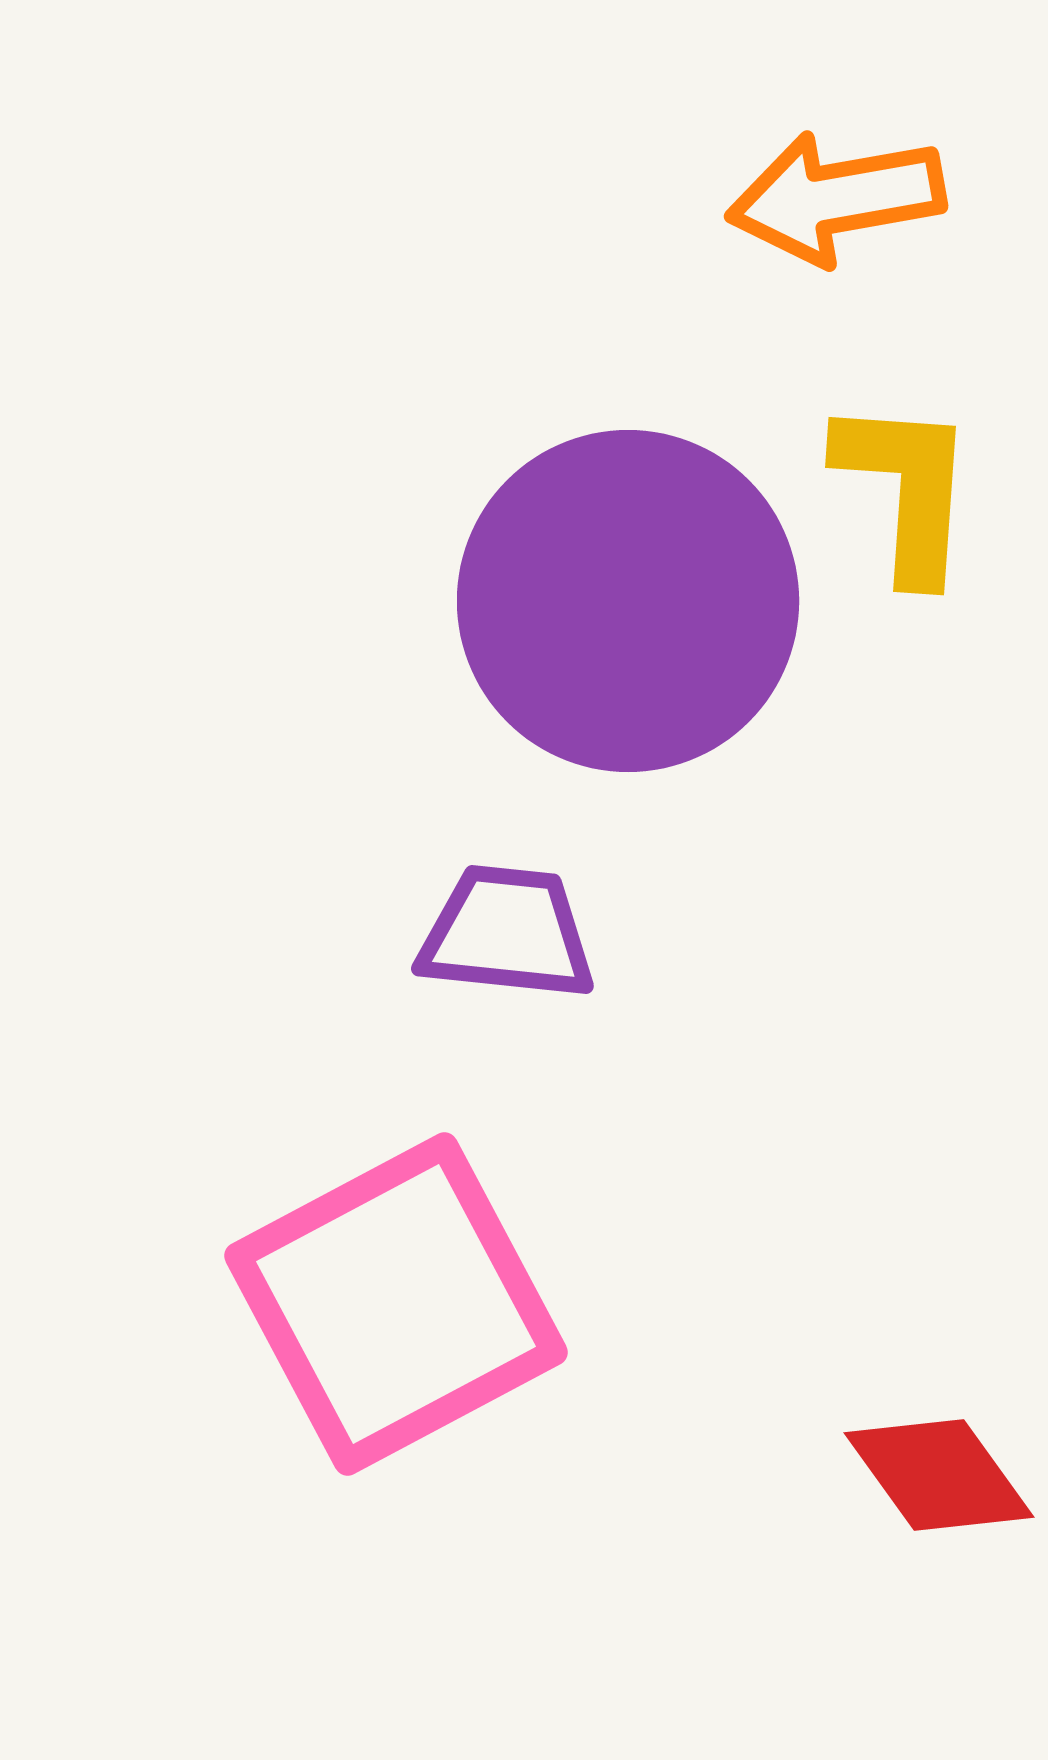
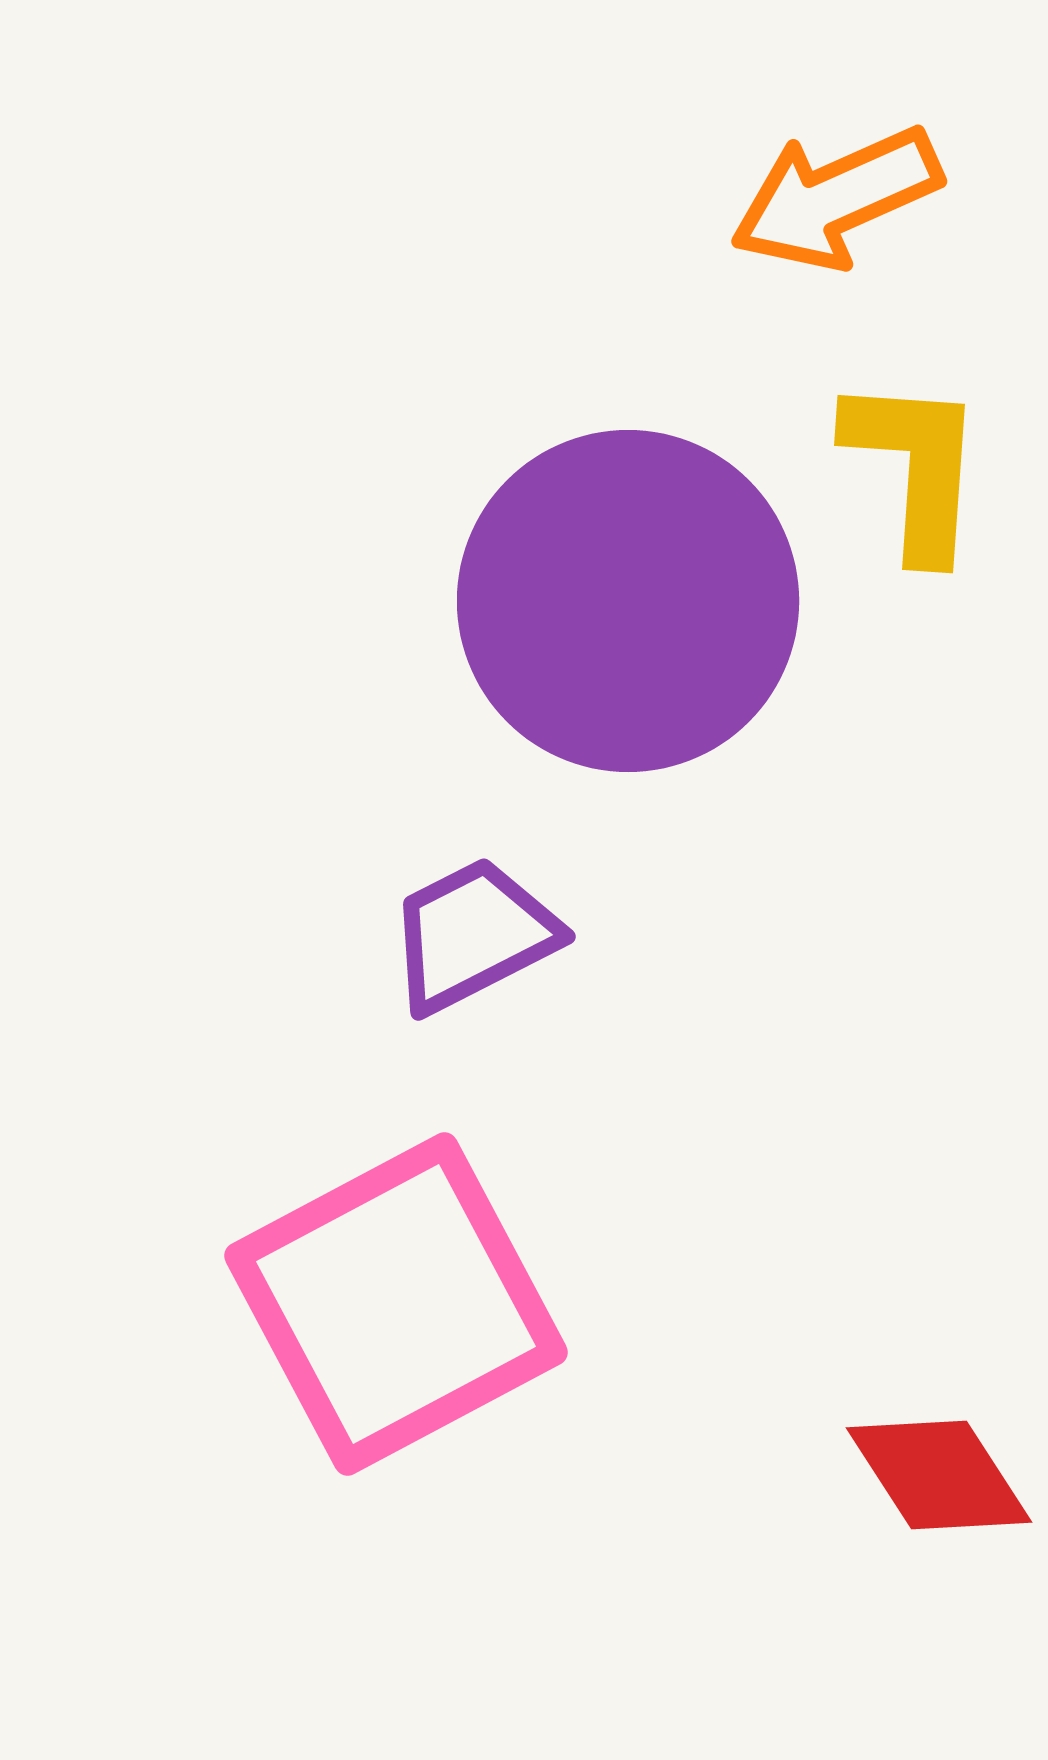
orange arrow: rotated 14 degrees counterclockwise
yellow L-shape: moved 9 px right, 22 px up
purple trapezoid: moved 34 px left, 2 px down; rotated 33 degrees counterclockwise
red diamond: rotated 3 degrees clockwise
